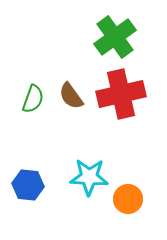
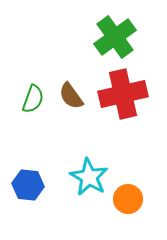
red cross: moved 2 px right
cyan star: rotated 27 degrees clockwise
